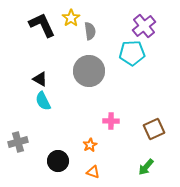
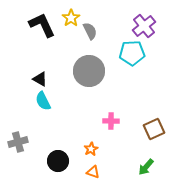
gray semicircle: rotated 18 degrees counterclockwise
orange star: moved 1 px right, 4 px down
